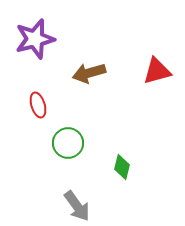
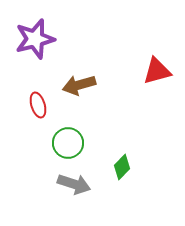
brown arrow: moved 10 px left, 12 px down
green diamond: rotated 30 degrees clockwise
gray arrow: moved 3 px left, 22 px up; rotated 36 degrees counterclockwise
